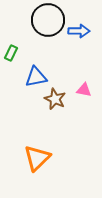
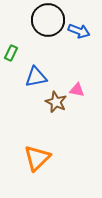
blue arrow: rotated 20 degrees clockwise
pink triangle: moved 7 px left
brown star: moved 1 px right, 3 px down
